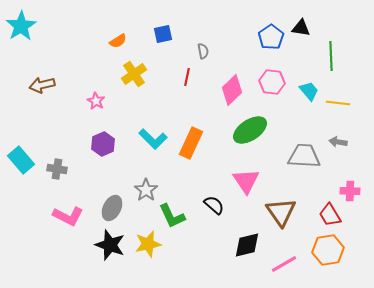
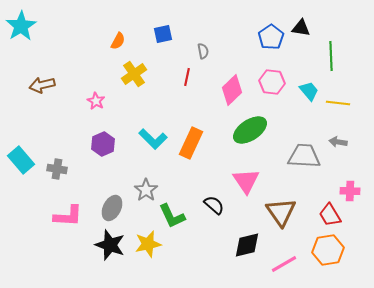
orange semicircle: rotated 30 degrees counterclockwise
pink L-shape: rotated 24 degrees counterclockwise
